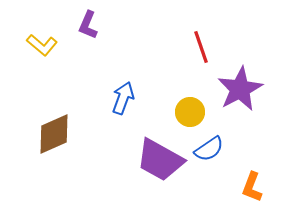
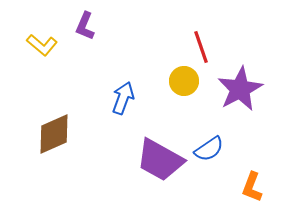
purple L-shape: moved 3 px left, 1 px down
yellow circle: moved 6 px left, 31 px up
